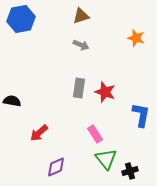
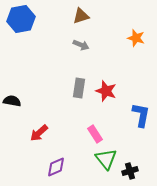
red star: moved 1 px right, 1 px up
